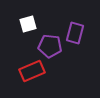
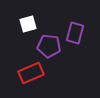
purple pentagon: moved 1 px left
red rectangle: moved 1 px left, 2 px down
